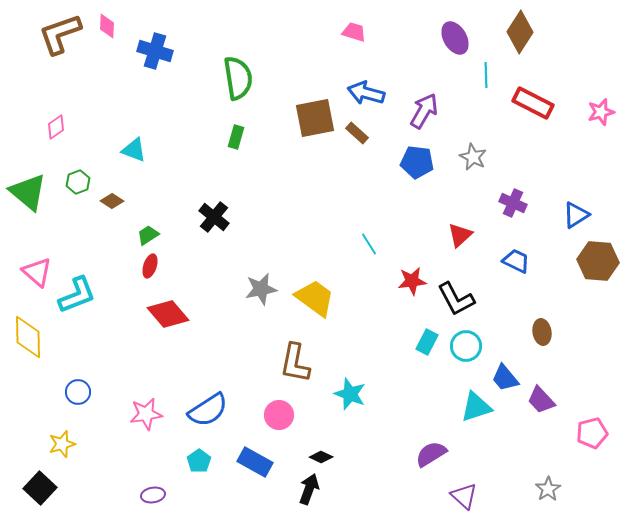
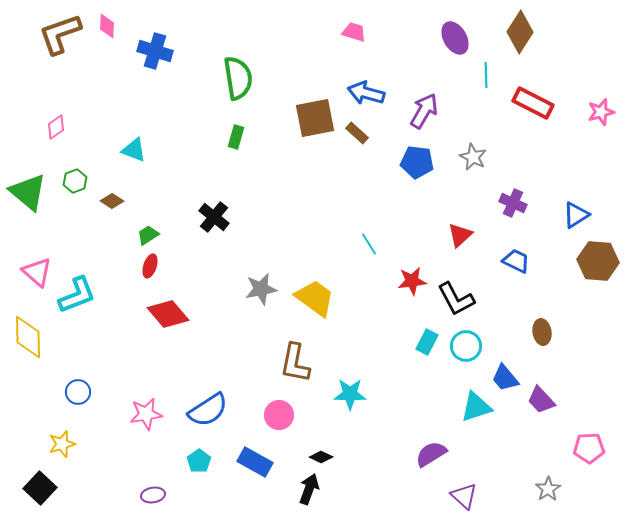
green hexagon at (78, 182): moved 3 px left, 1 px up
cyan star at (350, 394): rotated 20 degrees counterclockwise
pink pentagon at (592, 433): moved 3 px left, 15 px down; rotated 12 degrees clockwise
